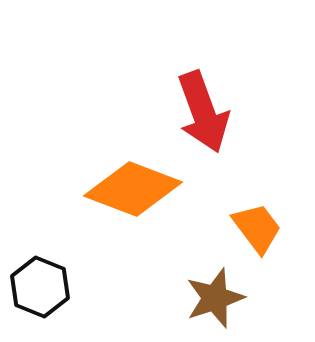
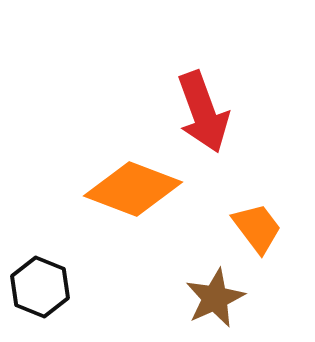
brown star: rotated 6 degrees counterclockwise
